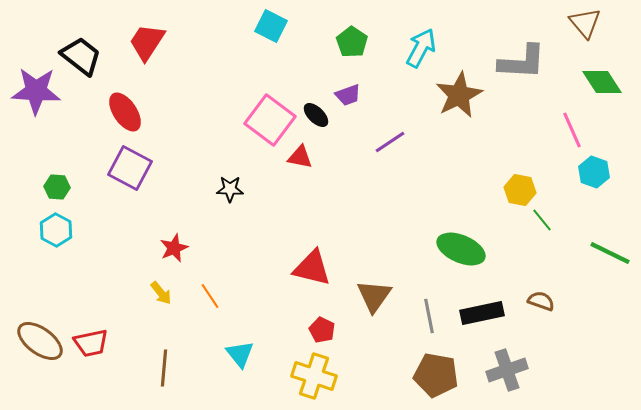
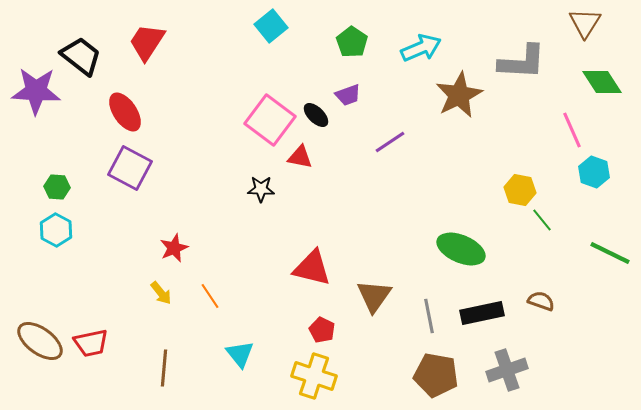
brown triangle at (585, 23): rotated 12 degrees clockwise
cyan square at (271, 26): rotated 24 degrees clockwise
cyan arrow at (421, 48): rotated 39 degrees clockwise
black star at (230, 189): moved 31 px right
